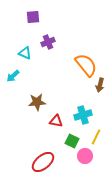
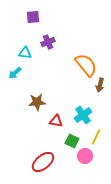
cyan triangle: rotated 16 degrees counterclockwise
cyan arrow: moved 2 px right, 3 px up
cyan cross: rotated 18 degrees counterclockwise
